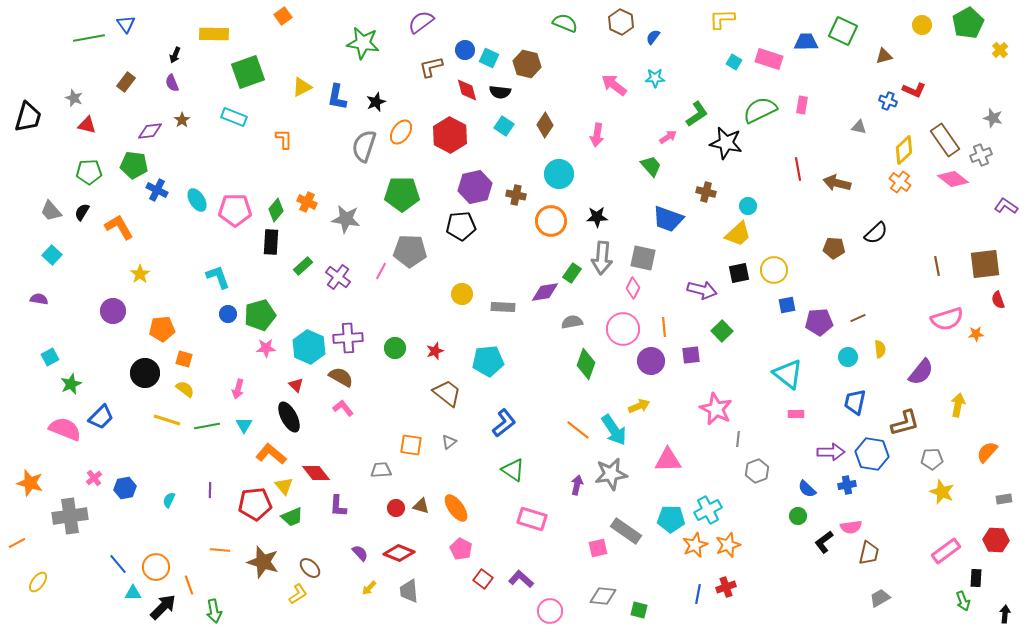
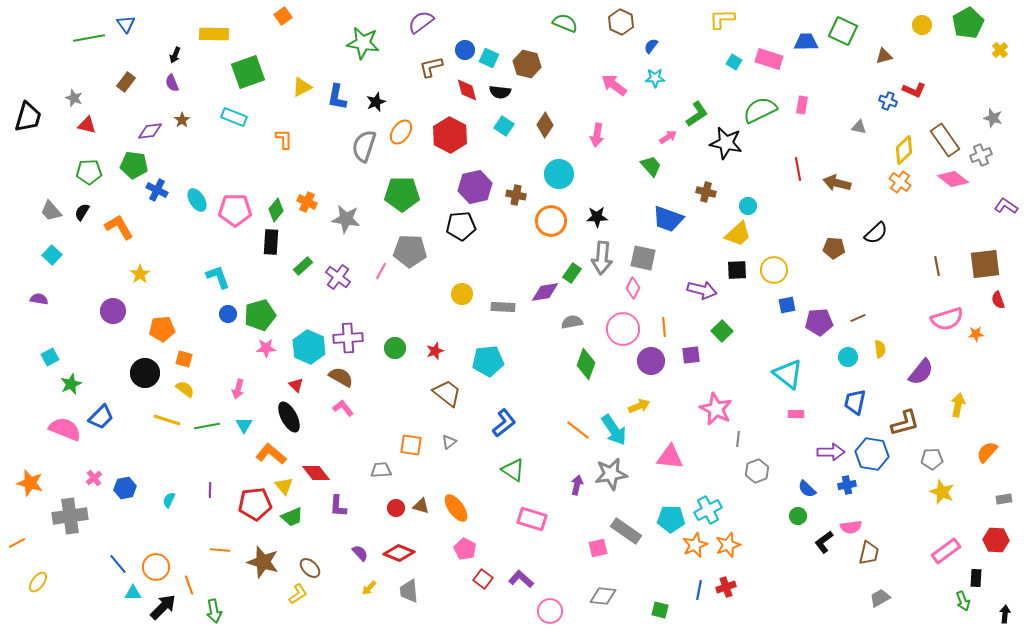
blue semicircle at (653, 37): moved 2 px left, 9 px down
black square at (739, 273): moved 2 px left, 3 px up; rotated 10 degrees clockwise
pink triangle at (668, 460): moved 2 px right, 3 px up; rotated 8 degrees clockwise
pink pentagon at (461, 549): moved 4 px right
blue line at (698, 594): moved 1 px right, 4 px up
green square at (639, 610): moved 21 px right
